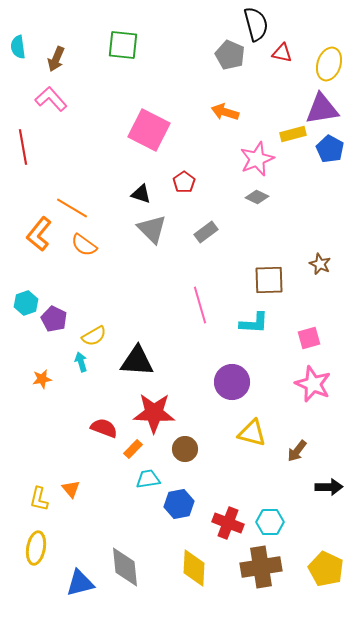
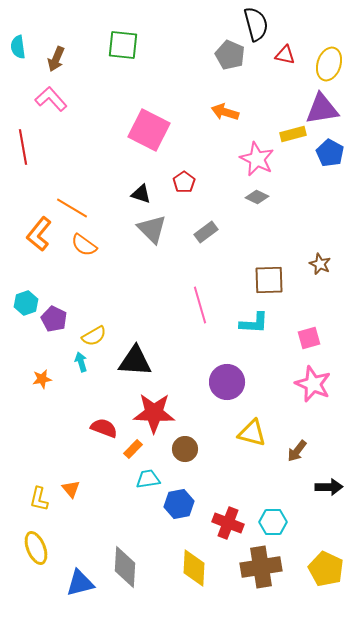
red triangle at (282, 53): moved 3 px right, 2 px down
blue pentagon at (330, 149): moved 4 px down
pink star at (257, 159): rotated 24 degrees counterclockwise
black triangle at (137, 361): moved 2 px left
purple circle at (232, 382): moved 5 px left
cyan hexagon at (270, 522): moved 3 px right
yellow ellipse at (36, 548): rotated 32 degrees counterclockwise
gray diamond at (125, 567): rotated 9 degrees clockwise
